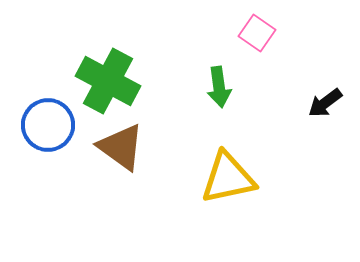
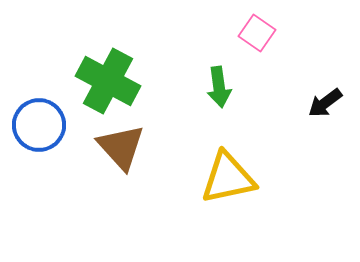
blue circle: moved 9 px left
brown triangle: rotated 12 degrees clockwise
